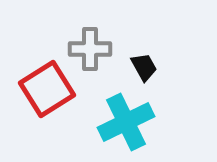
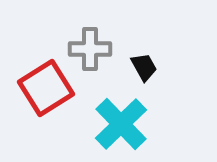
red square: moved 1 px left, 1 px up
cyan cross: moved 5 px left, 2 px down; rotated 18 degrees counterclockwise
